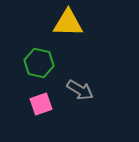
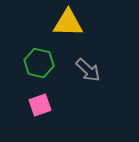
gray arrow: moved 8 px right, 20 px up; rotated 12 degrees clockwise
pink square: moved 1 px left, 1 px down
